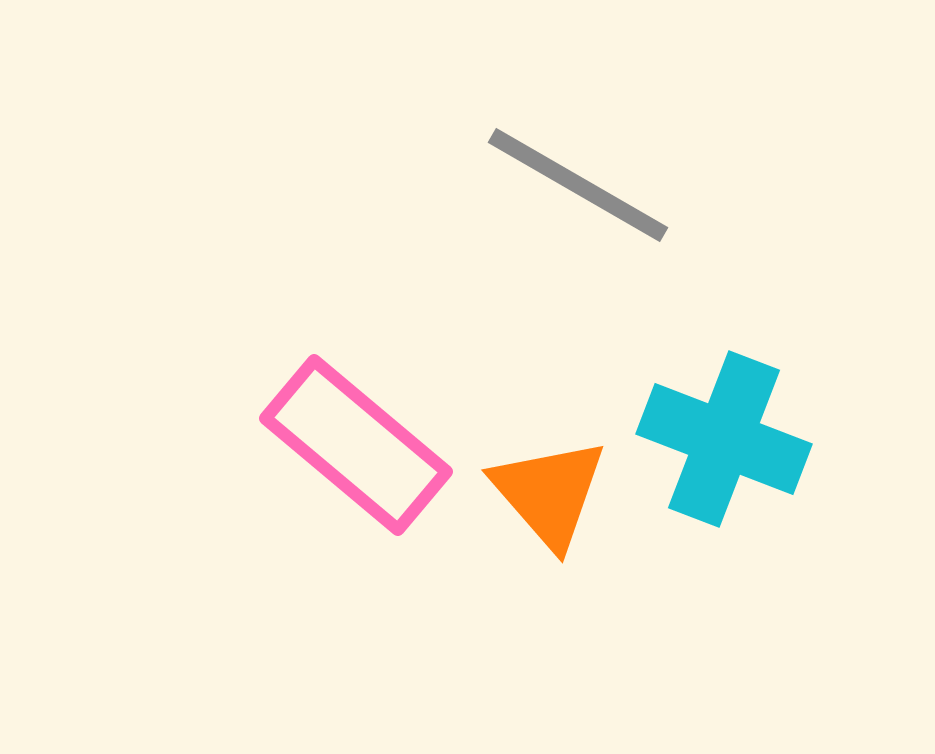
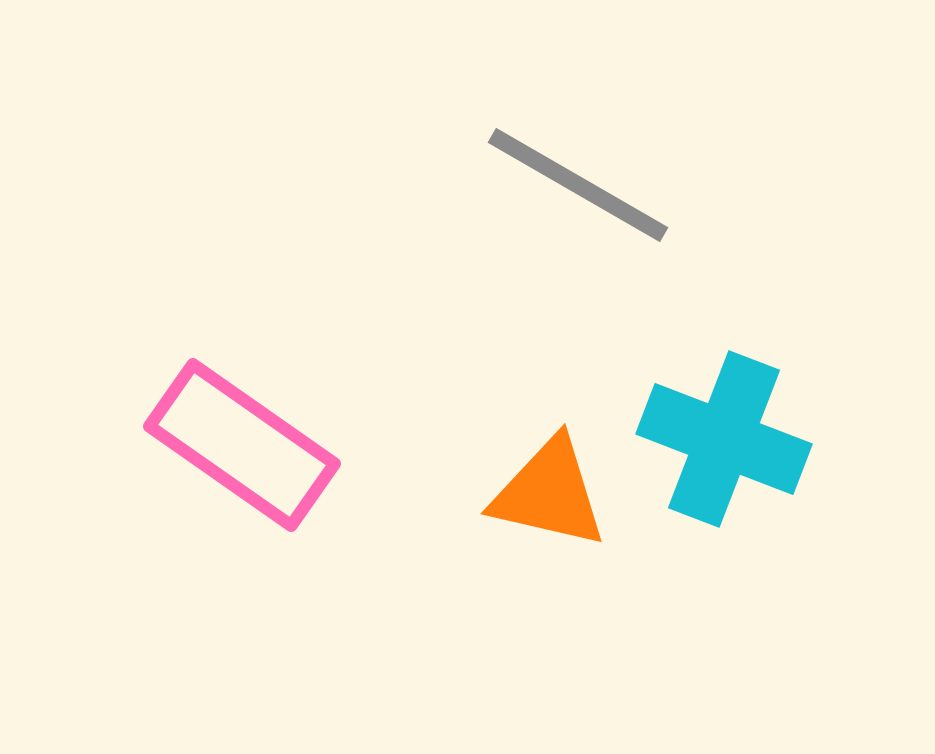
pink rectangle: moved 114 px left; rotated 5 degrees counterclockwise
orange triangle: rotated 36 degrees counterclockwise
